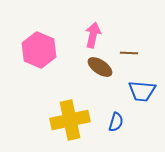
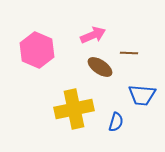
pink arrow: rotated 55 degrees clockwise
pink hexagon: moved 2 px left
blue trapezoid: moved 4 px down
yellow cross: moved 4 px right, 11 px up
